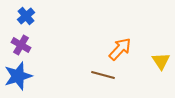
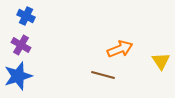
blue cross: rotated 24 degrees counterclockwise
orange arrow: rotated 25 degrees clockwise
